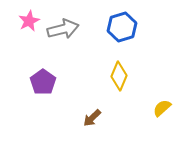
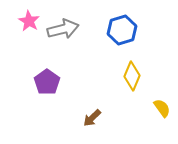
pink star: rotated 15 degrees counterclockwise
blue hexagon: moved 3 px down
yellow diamond: moved 13 px right
purple pentagon: moved 4 px right
yellow semicircle: rotated 96 degrees clockwise
